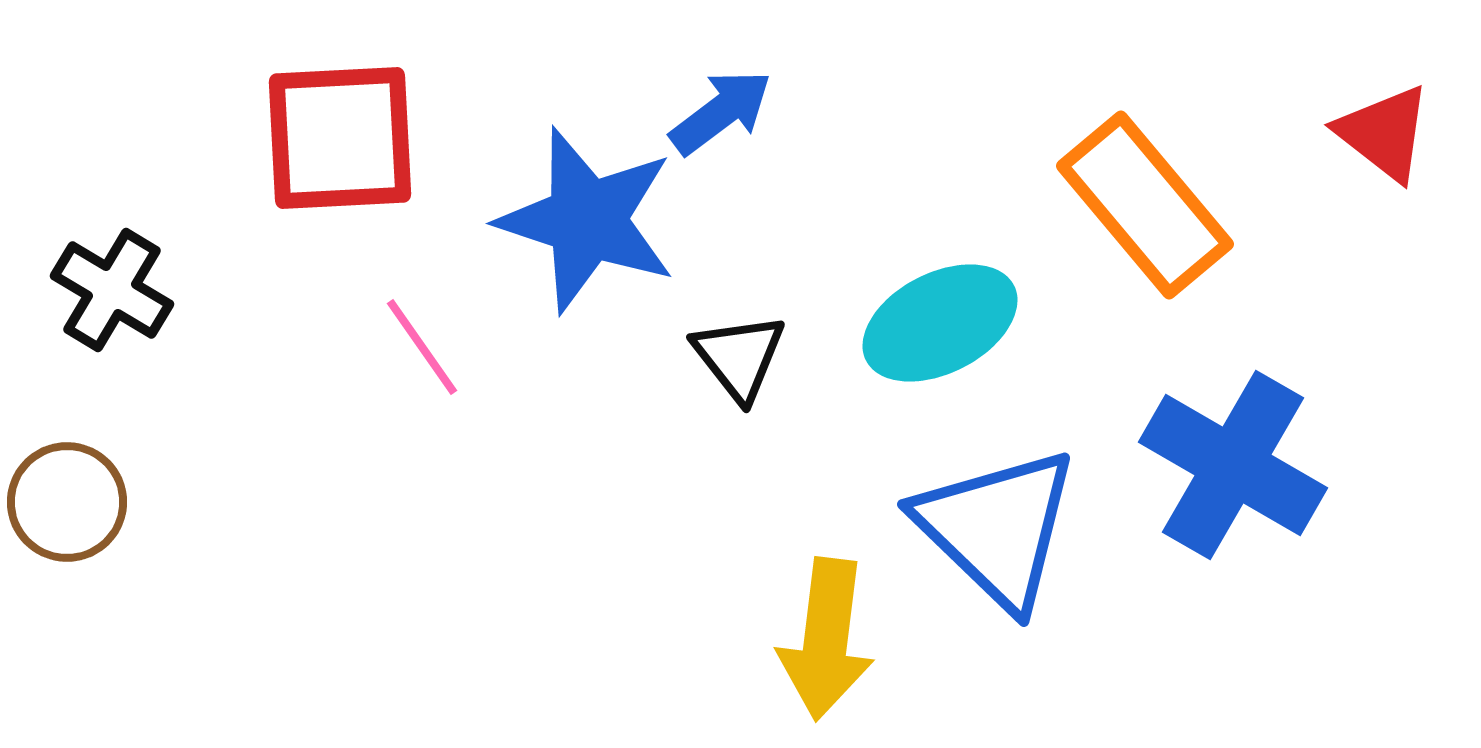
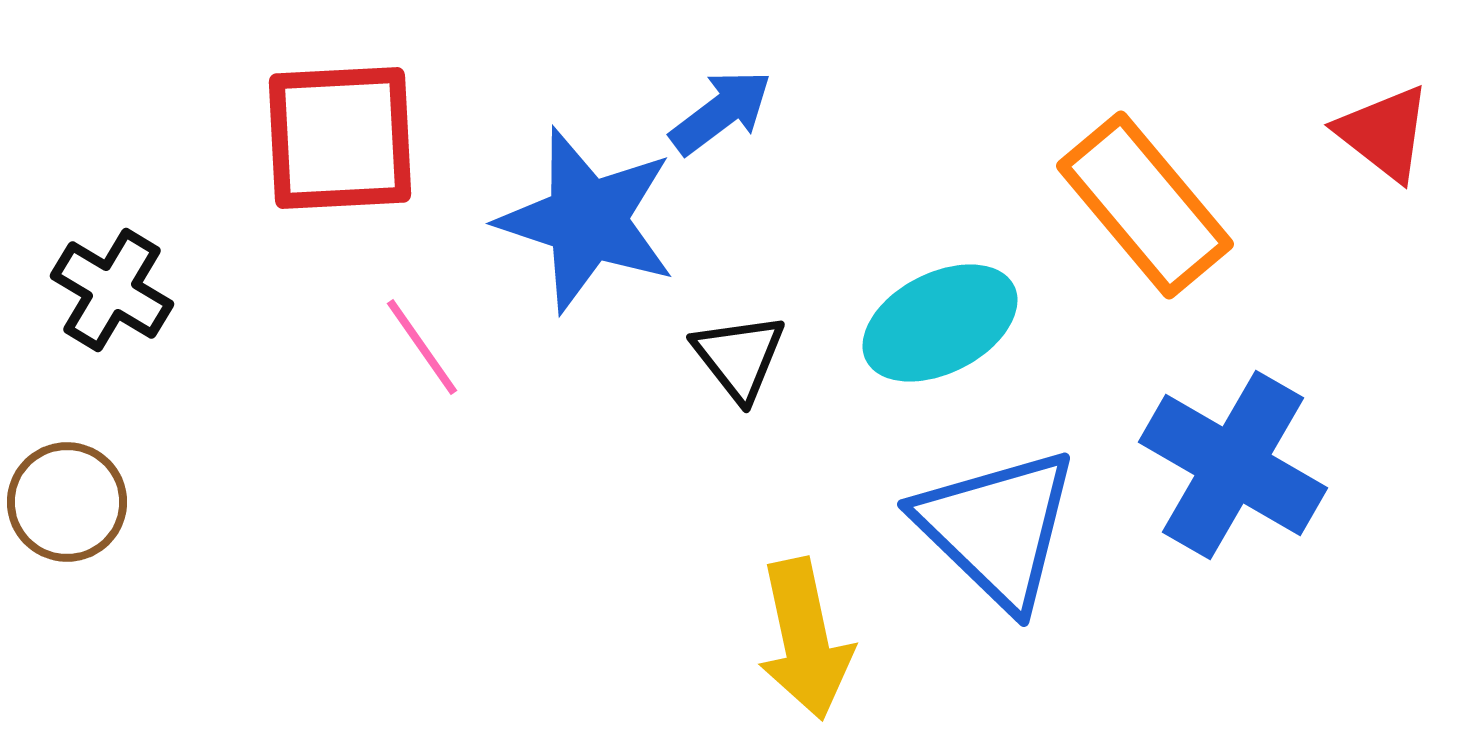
yellow arrow: moved 21 px left; rotated 19 degrees counterclockwise
